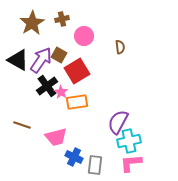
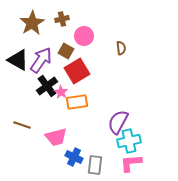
brown semicircle: moved 1 px right, 1 px down
brown square: moved 7 px right, 4 px up
